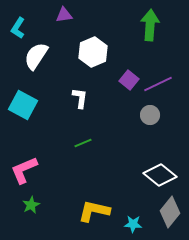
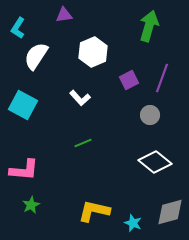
green arrow: moved 1 px left, 1 px down; rotated 12 degrees clockwise
purple square: rotated 24 degrees clockwise
purple line: moved 4 px right, 6 px up; rotated 44 degrees counterclockwise
white L-shape: rotated 130 degrees clockwise
pink L-shape: rotated 152 degrees counterclockwise
white diamond: moved 5 px left, 13 px up
gray diamond: rotated 36 degrees clockwise
cyan star: moved 1 px up; rotated 18 degrees clockwise
